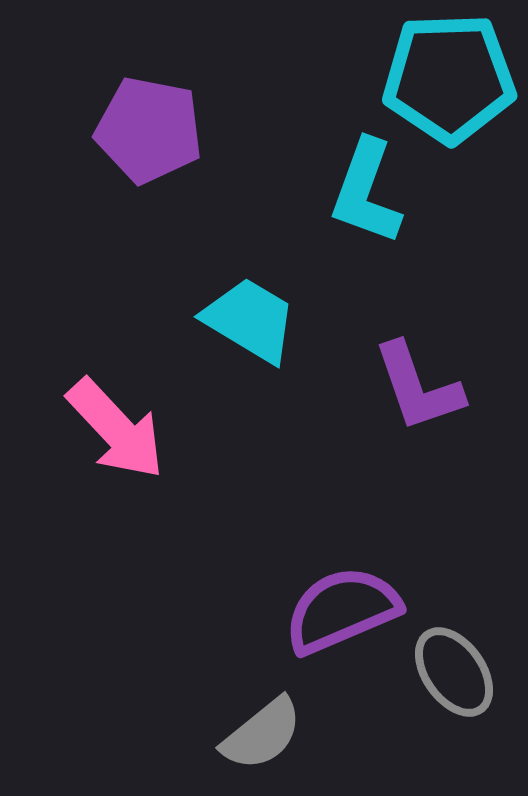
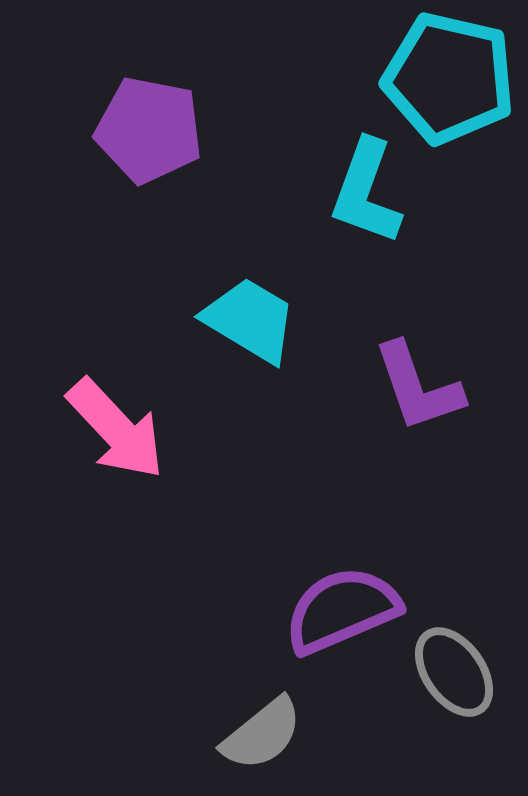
cyan pentagon: rotated 15 degrees clockwise
